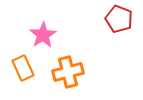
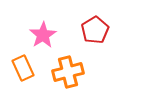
red pentagon: moved 24 px left, 11 px down; rotated 20 degrees clockwise
